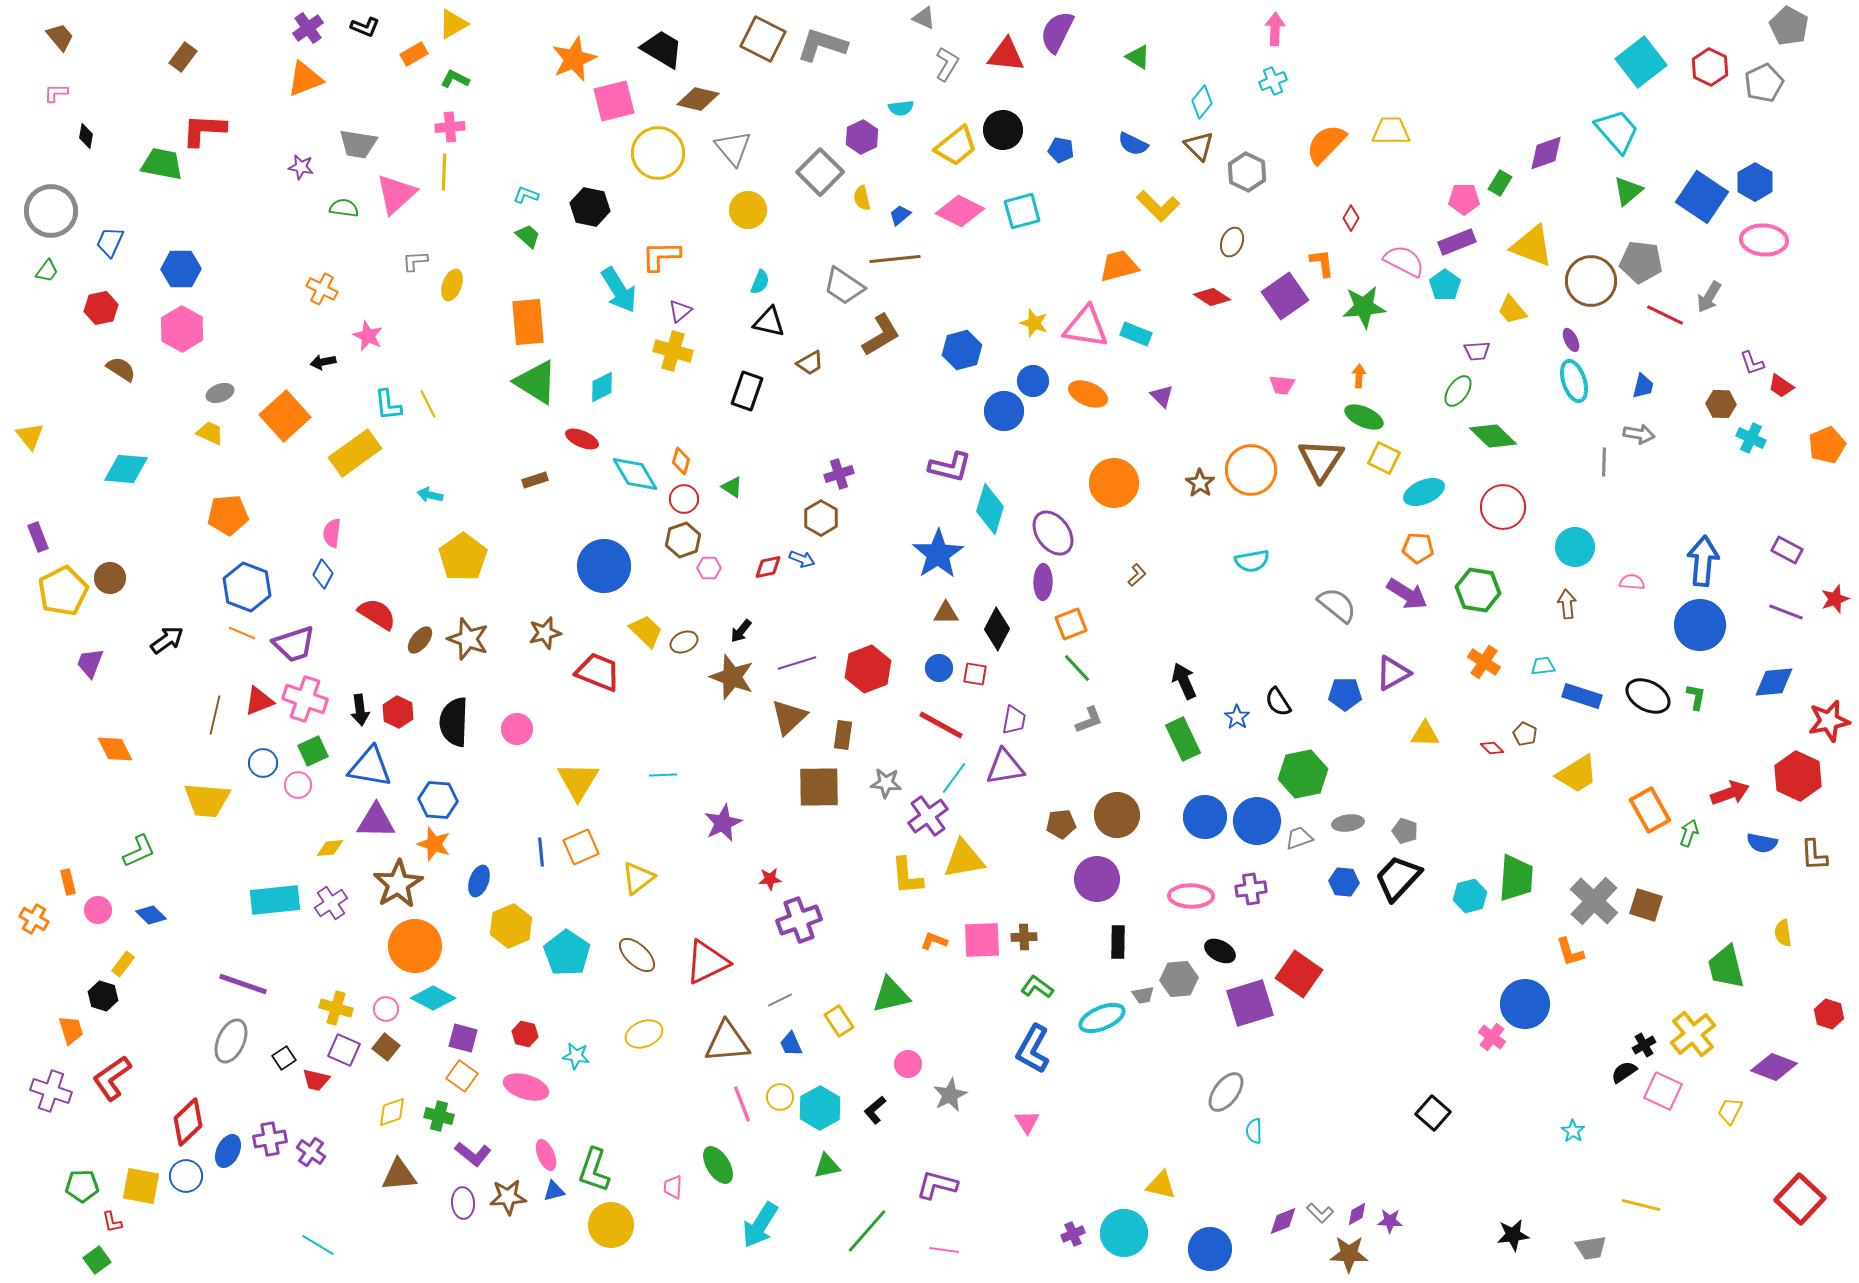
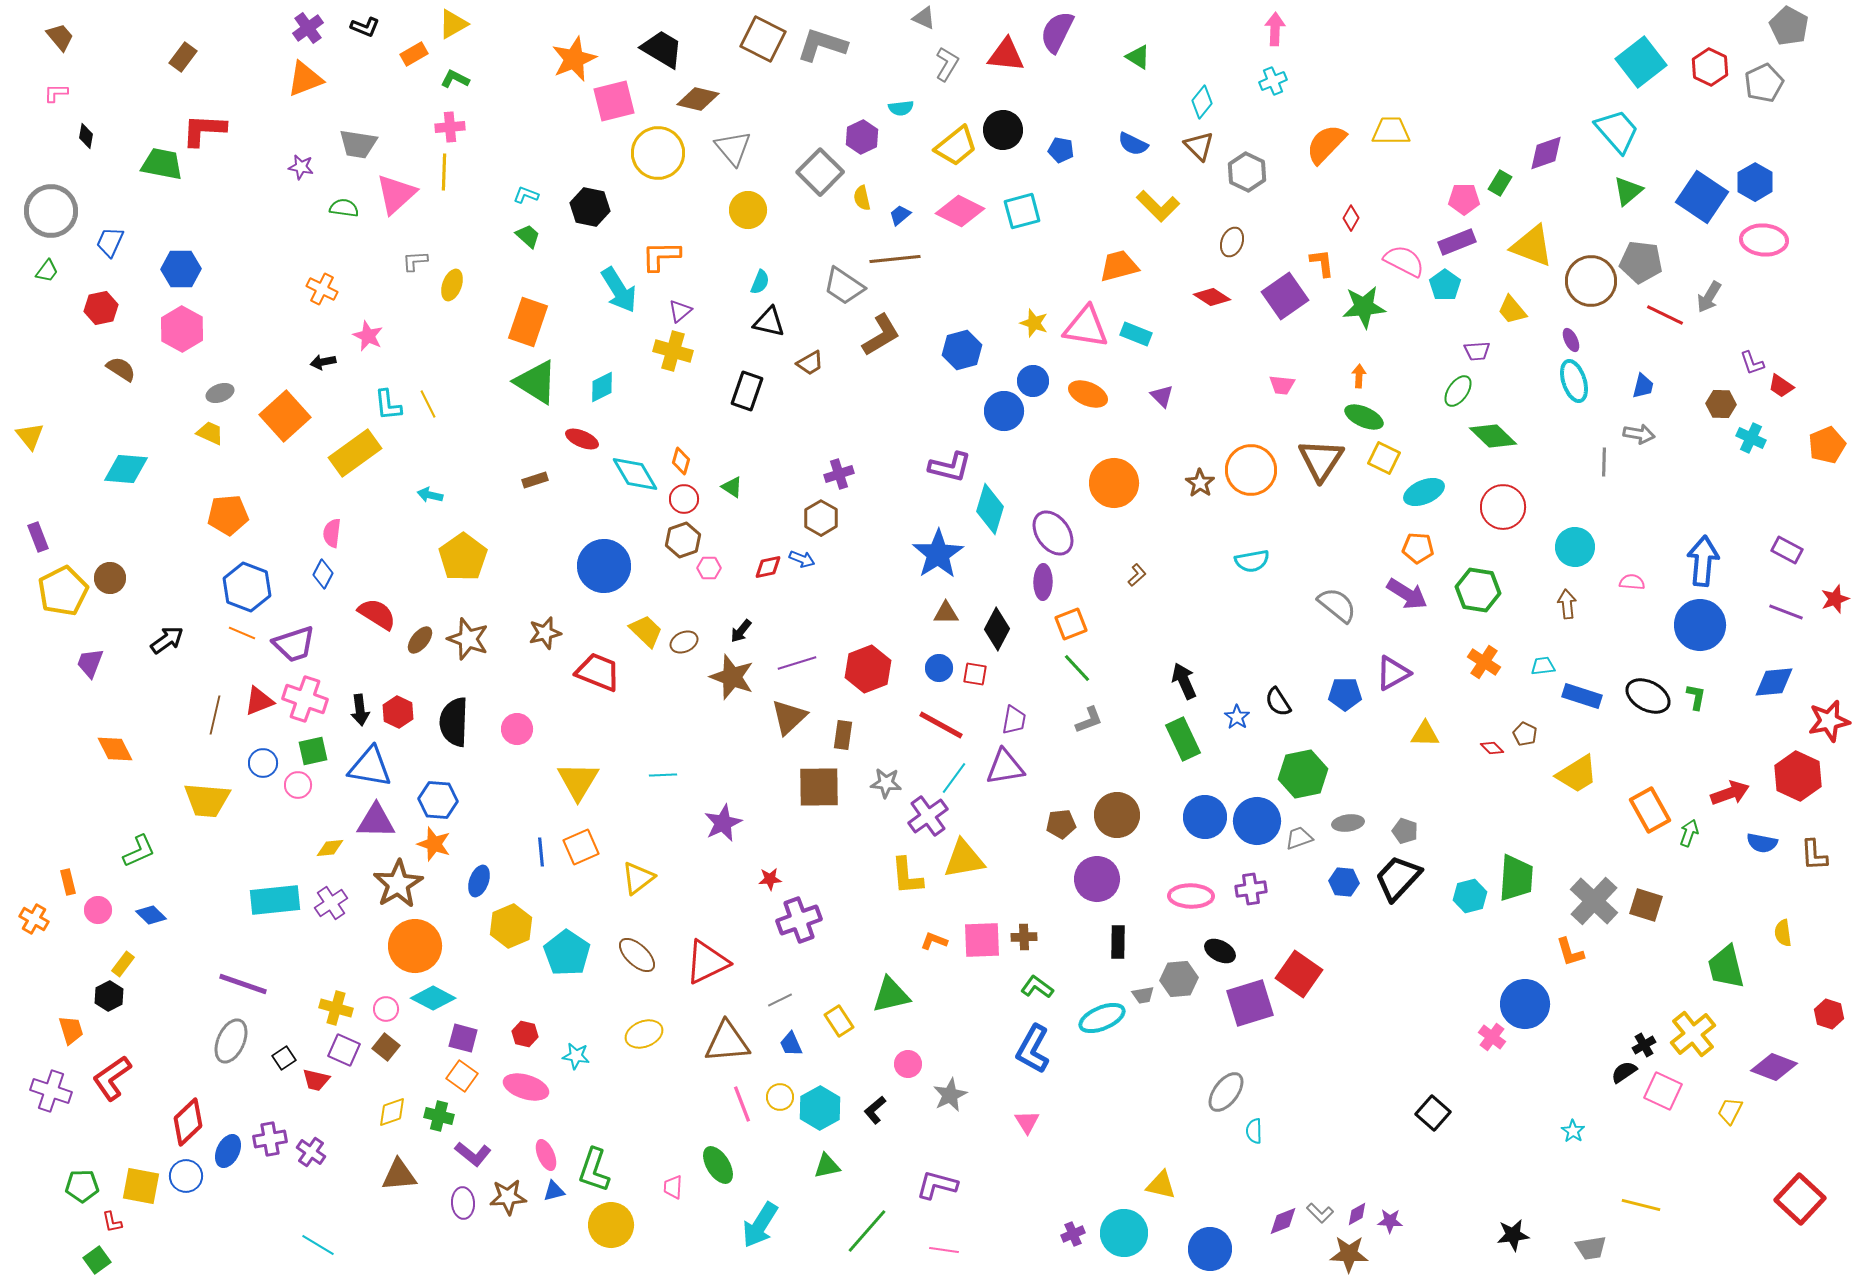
orange rectangle at (528, 322): rotated 24 degrees clockwise
green square at (313, 751): rotated 12 degrees clockwise
black hexagon at (103, 996): moved 6 px right; rotated 16 degrees clockwise
